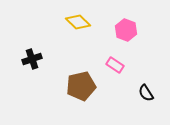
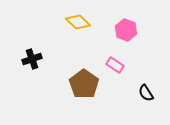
brown pentagon: moved 3 px right, 2 px up; rotated 24 degrees counterclockwise
